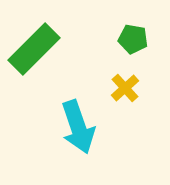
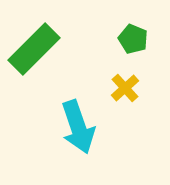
green pentagon: rotated 12 degrees clockwise
